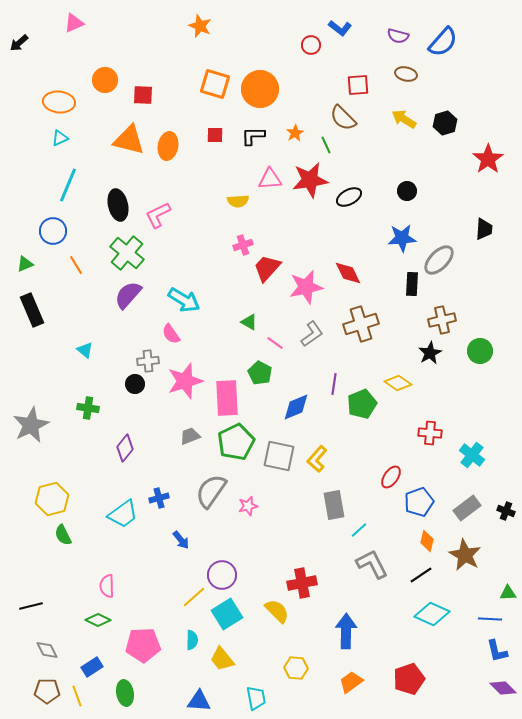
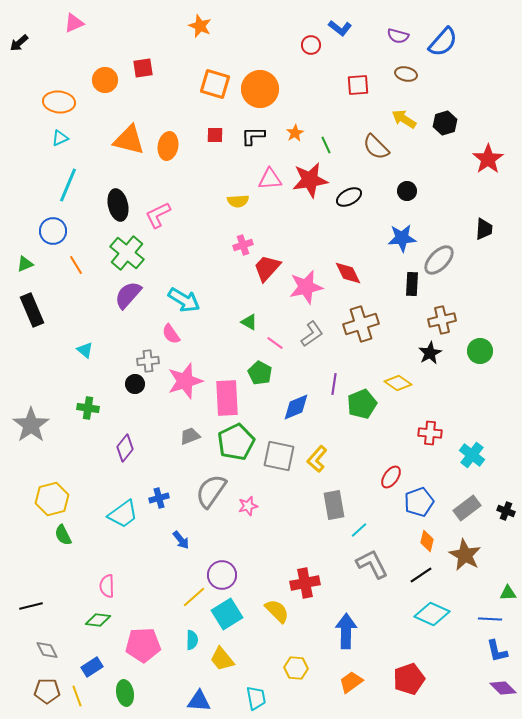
red square at (143, 95): moved 27 px up; rotated 10 degrees counterclockwise
brown semicircle at (343, 118): moved 33 px right, 29 px down
gray star at (31, 425): rotated 9 degrees counterclockwise
red cross at (302, 583): moved 3 px right
green diamond at (98, 620): rotated 20 degrees counterclockwise
